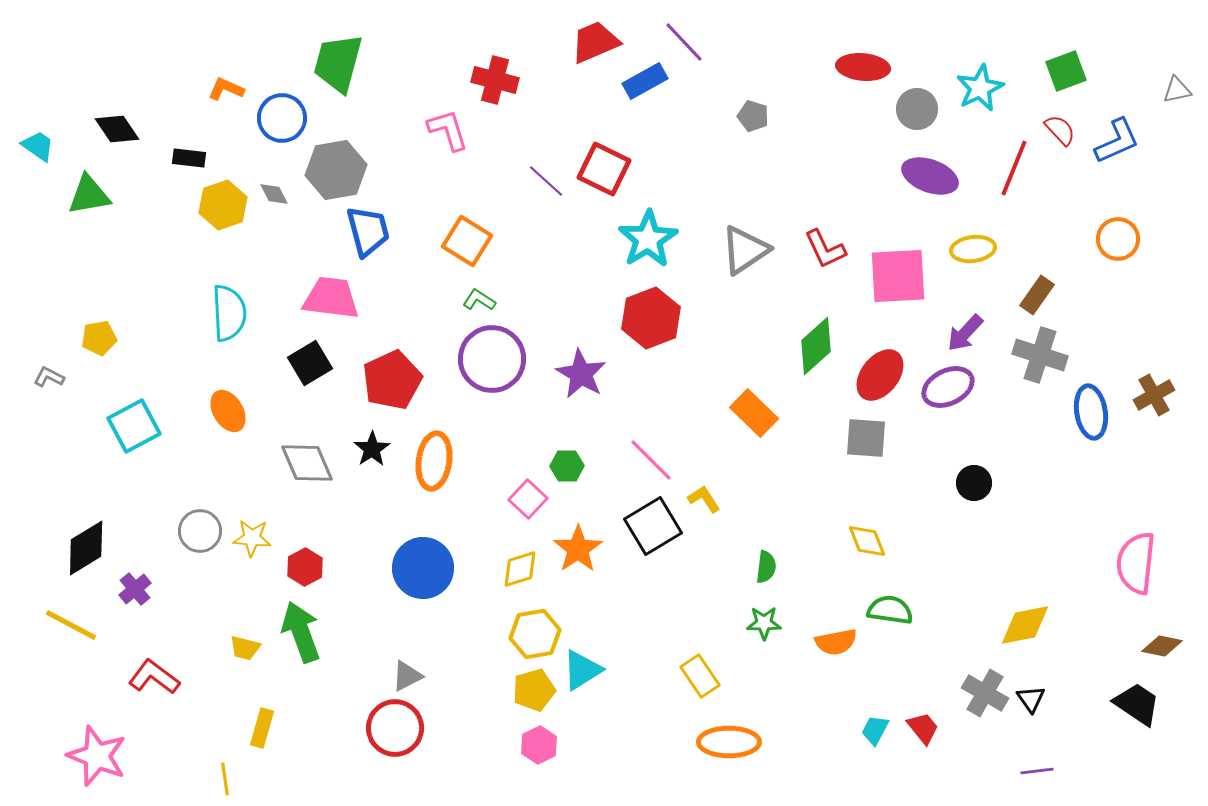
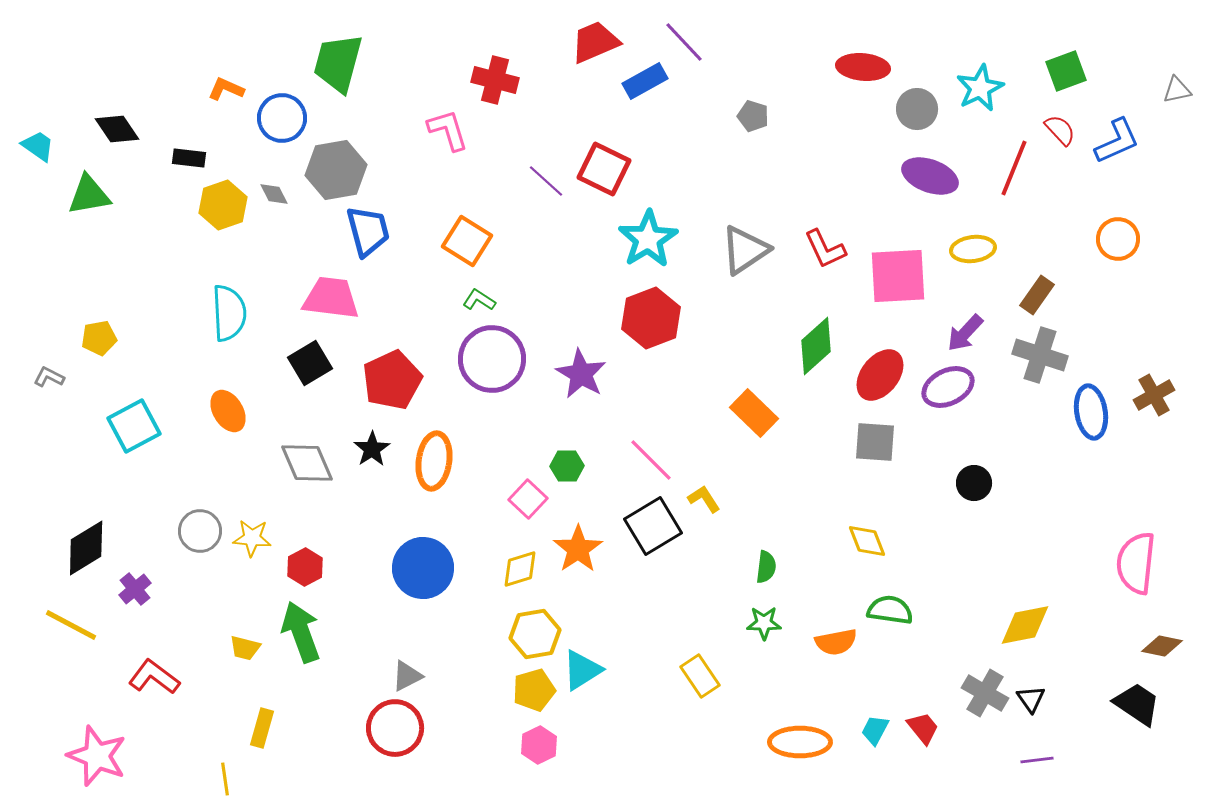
gray square at (866, 438): moved 9 px right, 4 px down
orange ellipse at (729, 742): moved 71 px right
purple line at (1037, 771): moved 11 px up
